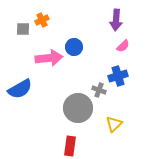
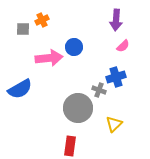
blue cross: moved 2 px left, 1 px down
